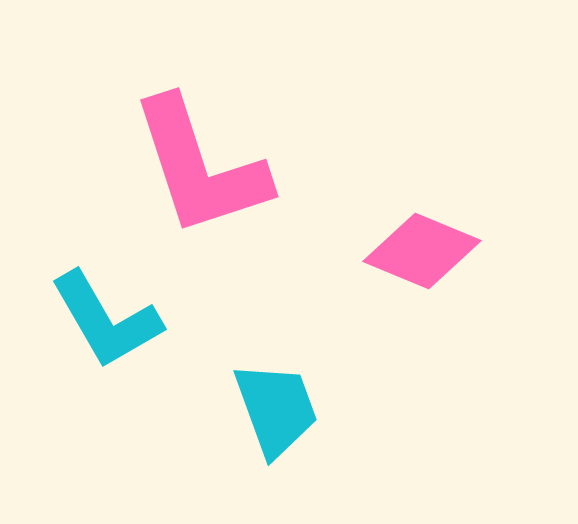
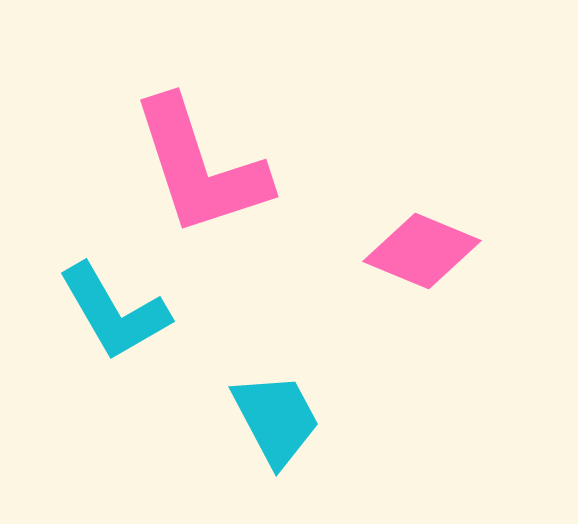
cyan L-shape: moved 8 px right, 8 px up
cyan trapezoid: moved 10 px down; rotated 8 degrees counterclockwise
